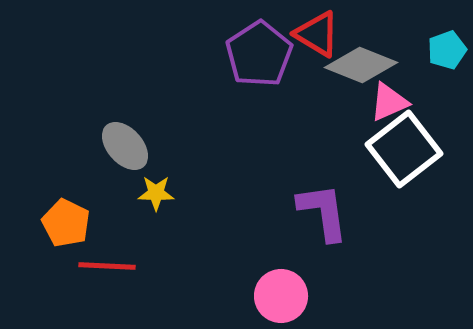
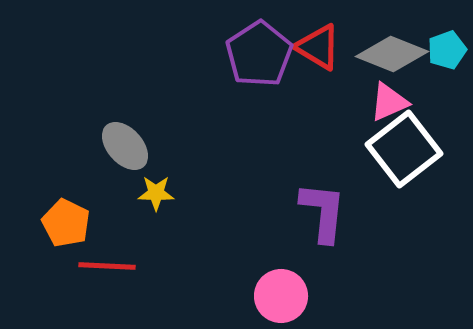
red triangle: moved 1 px right, 13 px down
gray diamond: moved 31 px right, 11 px up
purple L-shape: rotated 14 degrees clockwise
